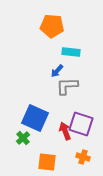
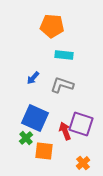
cyan rectangle: moved 7 px left, 3 px down
blue arrow: moved 24 px left, 7 px down
gray L-shape: moved 5 px left, 1 px up; rotated 20 degrees clockwise
green cross: moved 3 px right
orange cross: moved 6 px down; rotated 32 degrees clockwise
orange square: moved 3 px left, 11 px up
